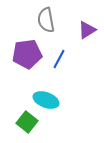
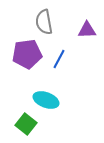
gray semicircle: moved 2 px left, 2 px down
purple triangle: rotated 30 degrees clockwise
green square: moved 1 px left, 2 px down
